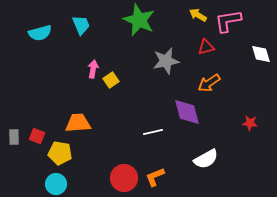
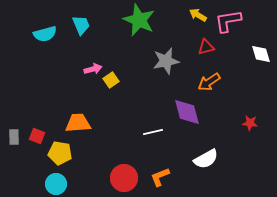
cyan semicircle: moved 5 px right, 1 px down
pink arrow: rotated 66 degrees clockwise
orange arrow: moved 1 px up
orange L-shape: moved 5 px right
